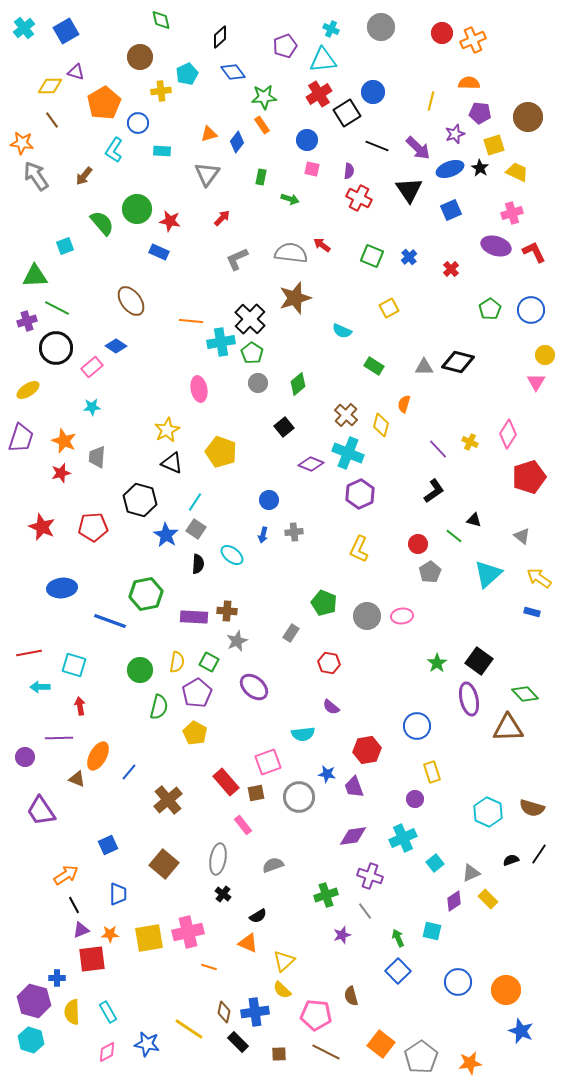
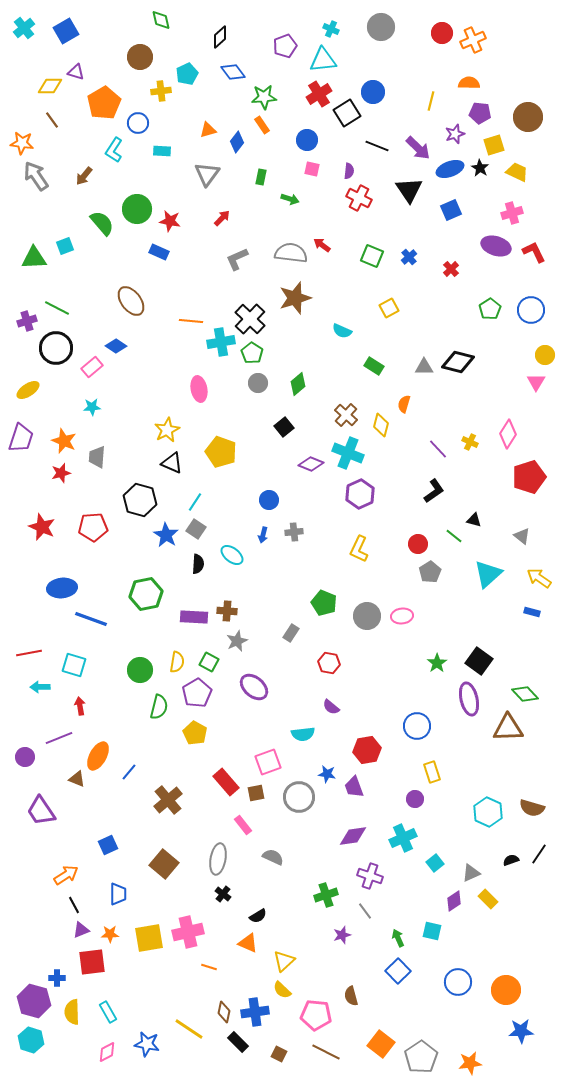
orange triangle at (209, 134): moved 1 px left, 4 px up
green triangle at (35, 276): moved 1 px left, 18 px up
blue line at (110, 621): moved 19 px left, 2 px up
purple line at (59, 738): rotated 20 degrees counterclockwise
gray semicircle at (273, 865): moved 8 px up; rotated 45 degrees clockwise
red square at (92, 959): moved 3 px down
blue star at (521, 1031): rotated 25 degrees counterclockwise
brown square at (279, 1054): rotated 28 degrees clockwise
